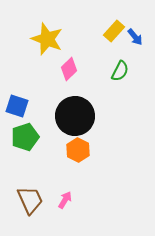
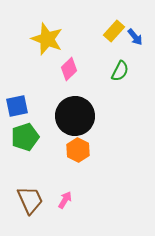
blue square: rotated 30 degrees counterclockwise
